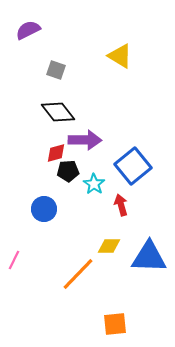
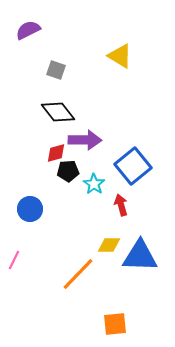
blue circle: moved 14 px left
yellow diamond: moved 1 px up
blue triangle: moved 9 px left, 1 px up
